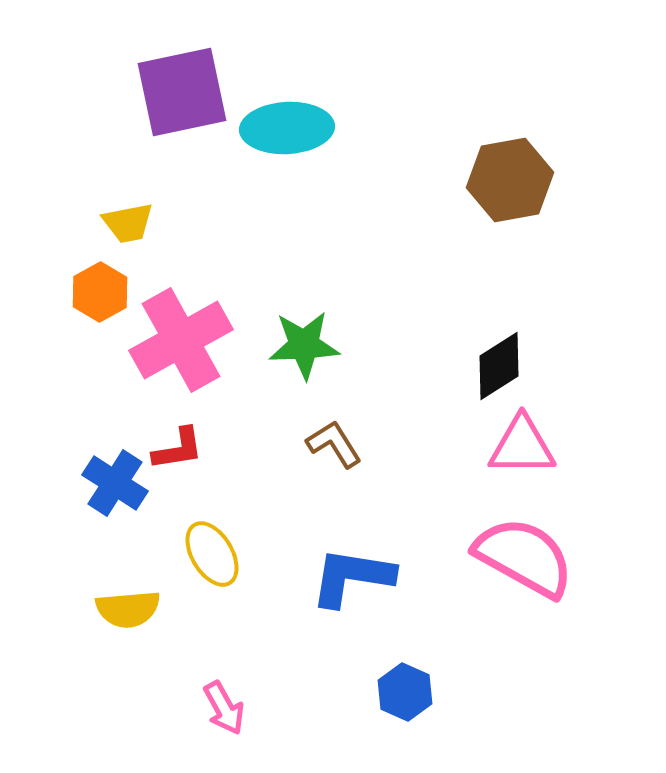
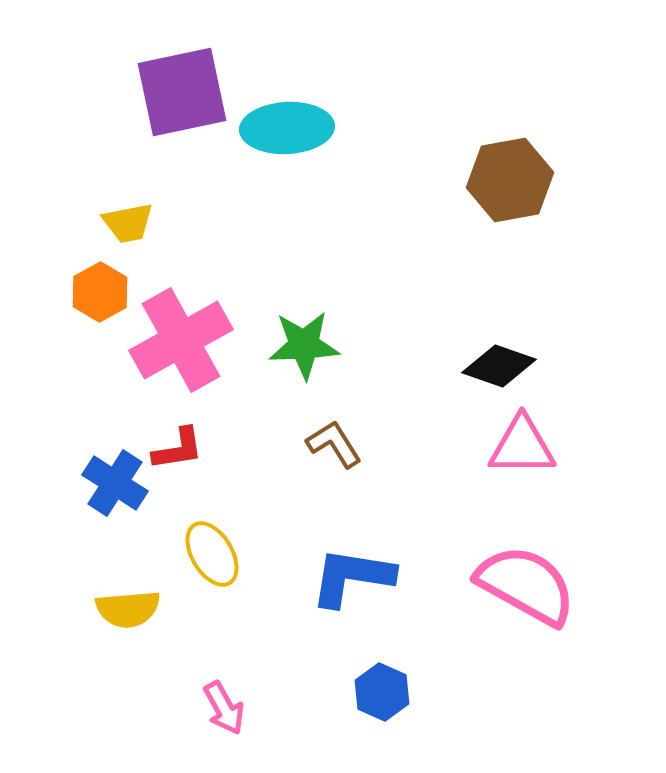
black diamond: rotated 52 degrees clockwise
pink semicircle: moved 2 px right, 28 px down
blue hexagon: moved 23 px left
